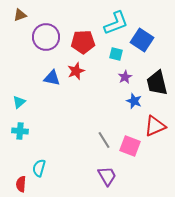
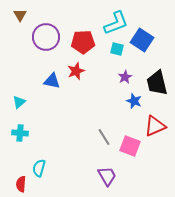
brown triangle: rotated 40 degrees counterclockwise
cyan square: moved 1 px right, 5 px up
blue triangle: moved 3 px down
cyan cross: moved 2 px down
gray line: moved 3 px up
